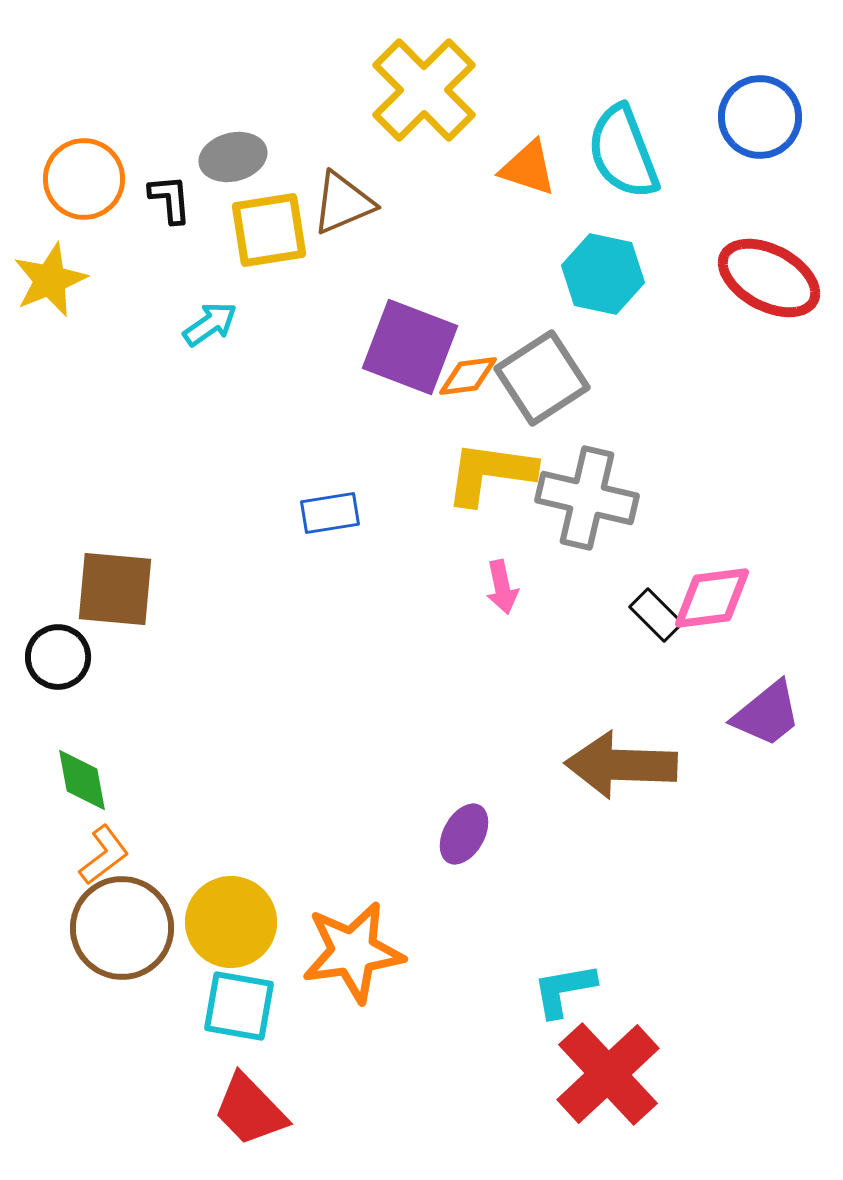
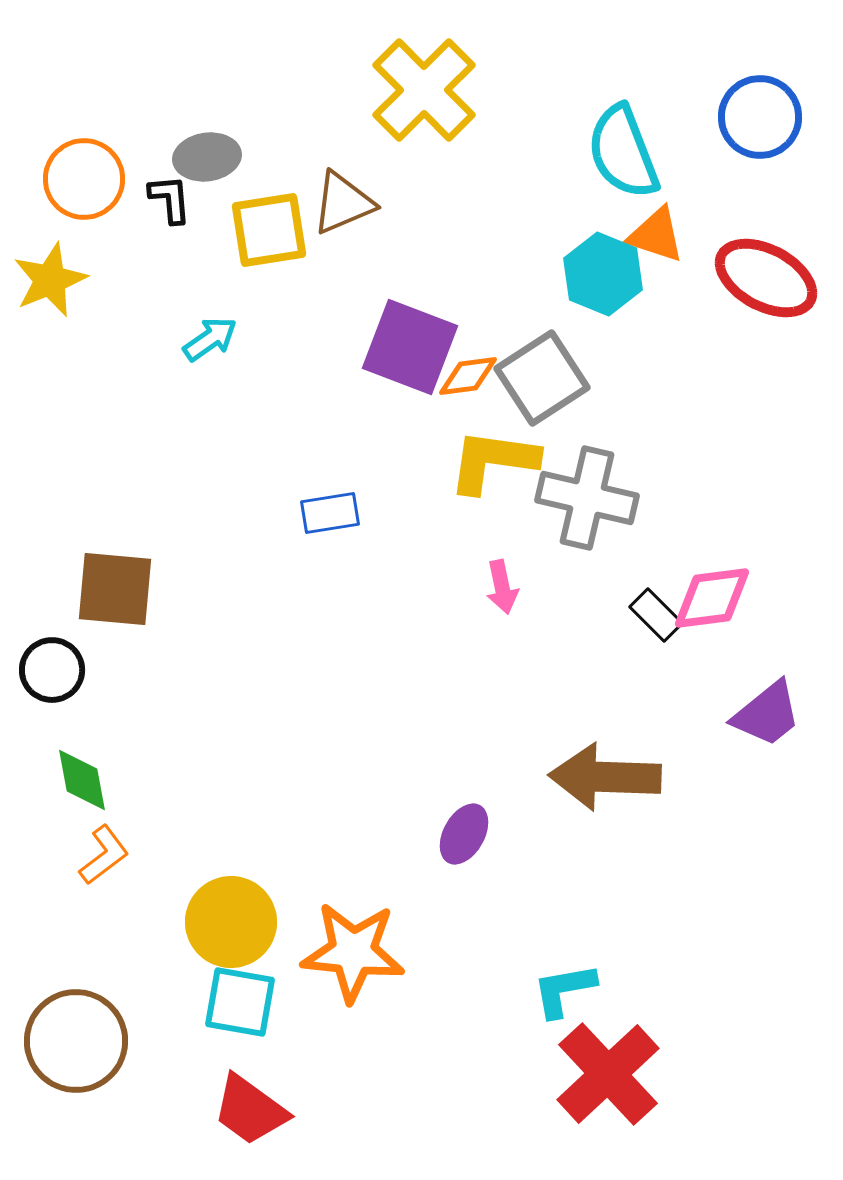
gray ellipse: moved 26 px left; rotated 6 degrees clockwise
orange triangle: moved 128 px right, 67 px down
cyan hexagon: rotated 10 degrees clockwise
red ellipse: moved 3 px left
cyan arrow: moved 15 px down
yellow L-shape: moved 3 px right, 12 px up
black circle: moved 6 px left, 13 px down
brown arrow: moved 16 px left, 12 px down
brown circle: moved 46 px left, 113 px down
orange star: rotated 14 degrees clockwise
cyan square: moved 1 px right, 4 px up
red trapezoid: rotated 10 degrees counterclockwise
